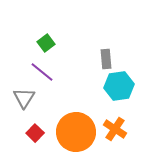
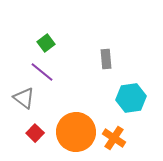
cyan hexagon: moved 12 px right, 12 px down
gray triangle: rotated 25 degrees counterclockwise
orange cross: moved 1 px left, 9 px down
